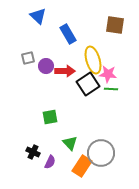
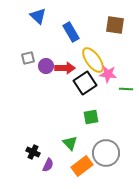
blue rectangle: moved 3 px right, 2 px up
yellow ellipse: rotated 20 degrees counterclockwise
red arrow: moved 3 px up
black square: moved 3 px left, 1 px up
green line: moved 15 px right
green square: moved 41 px right
gray circle: moved 5 px right
purple semicircle: moved 2 px left, 3 px down
orange rectangle: rotated 20 degrees clockwise
